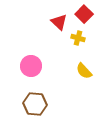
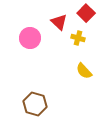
red square: moved 2 px right, 1 px up
pink circle: moved 1 px left, 28 px up
brown hexagon: rotated 10 degrees clockwise
